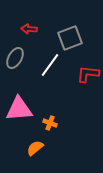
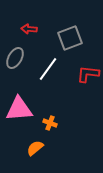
white line: moved 2 px left, 4 px down
